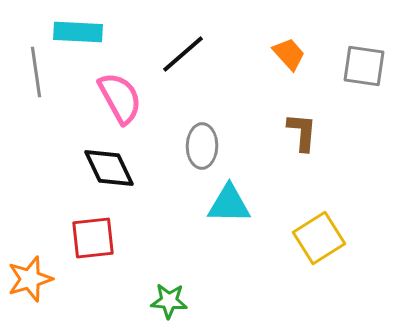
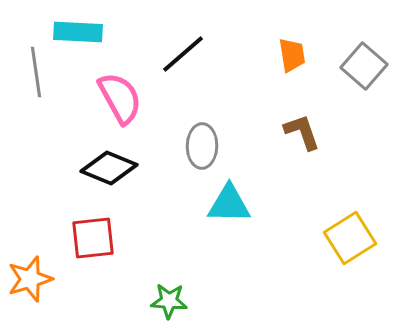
orange trapezoid: moved 3 px right, 1 px down; rotated 33 degrees clockwise
gray square: rotated 33 degrees clockwise
brown L-shape: rotated 24 degrees counterclockwise
black diamond: rotated 42 degrees counterclockwise
yellow square: moved 31 px right
